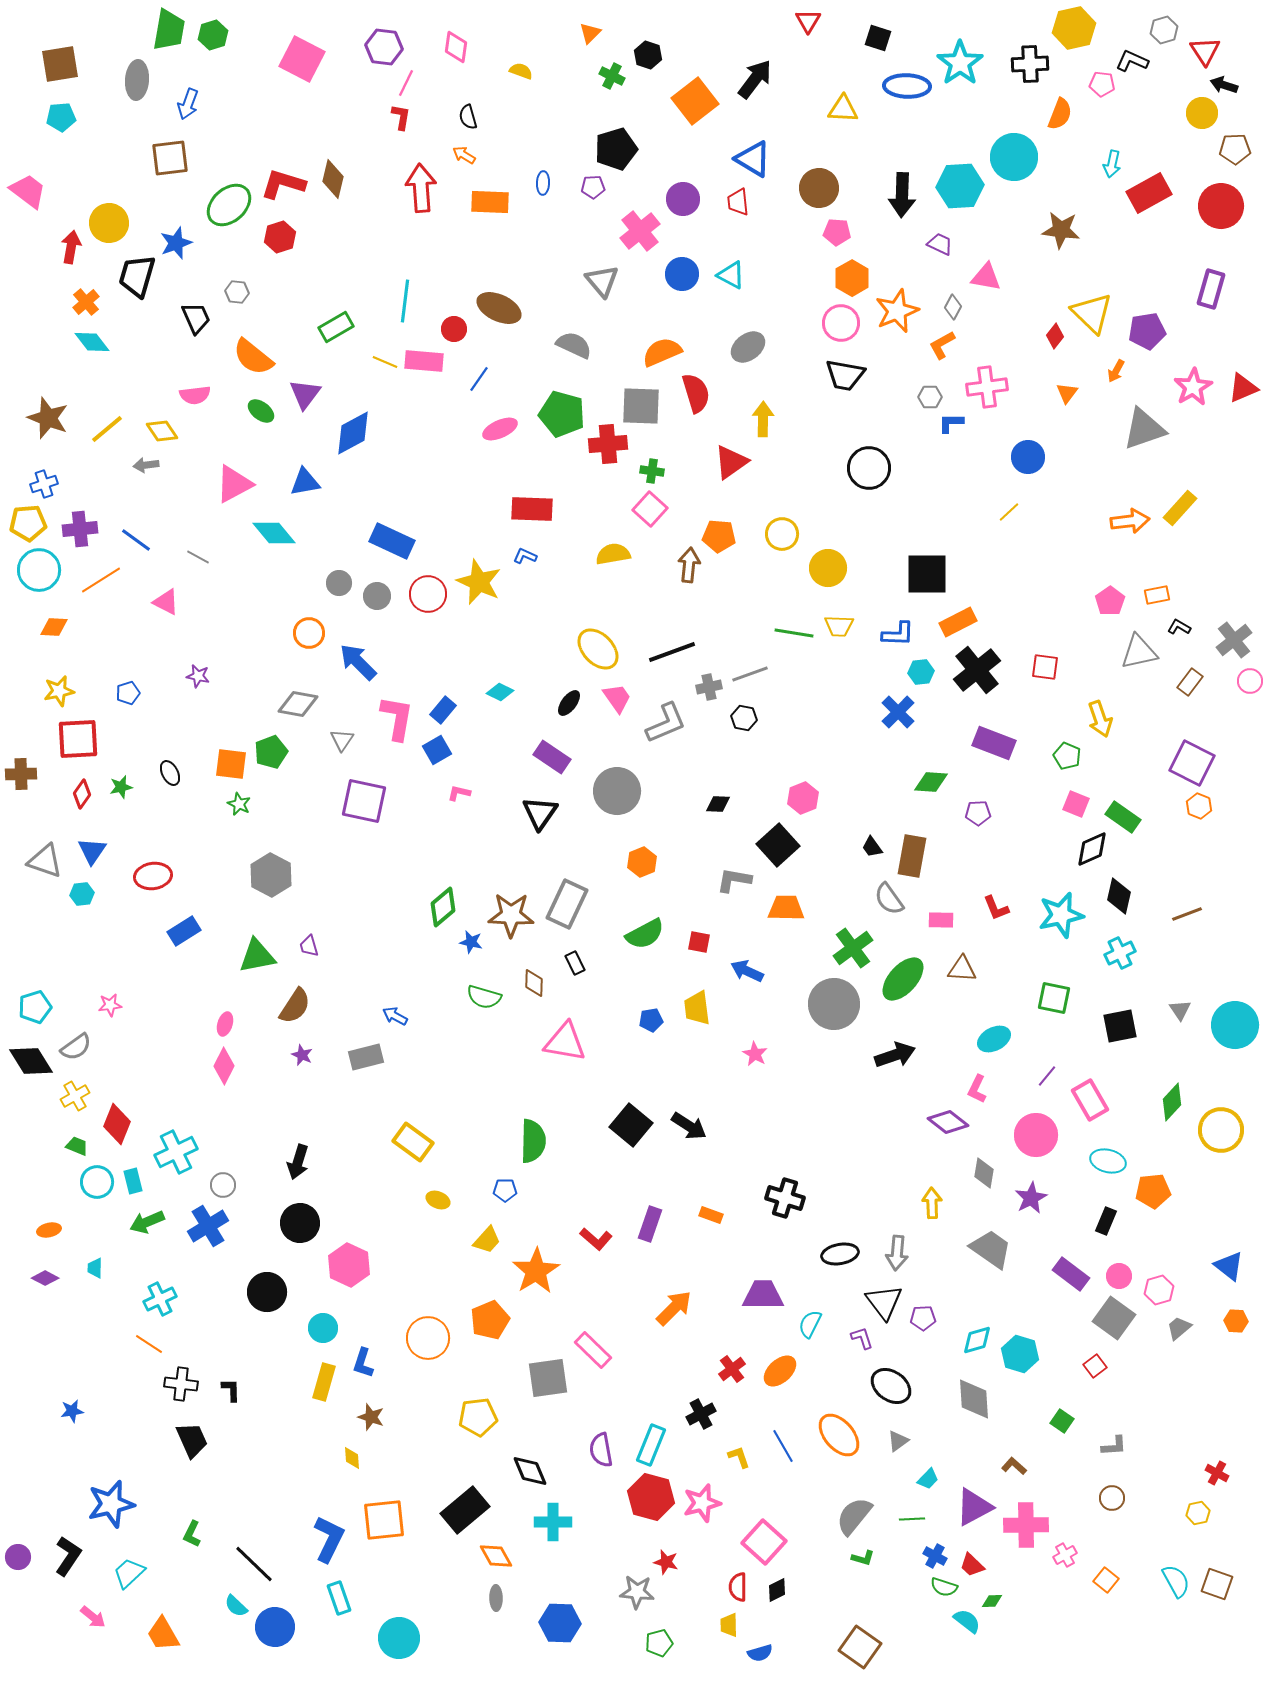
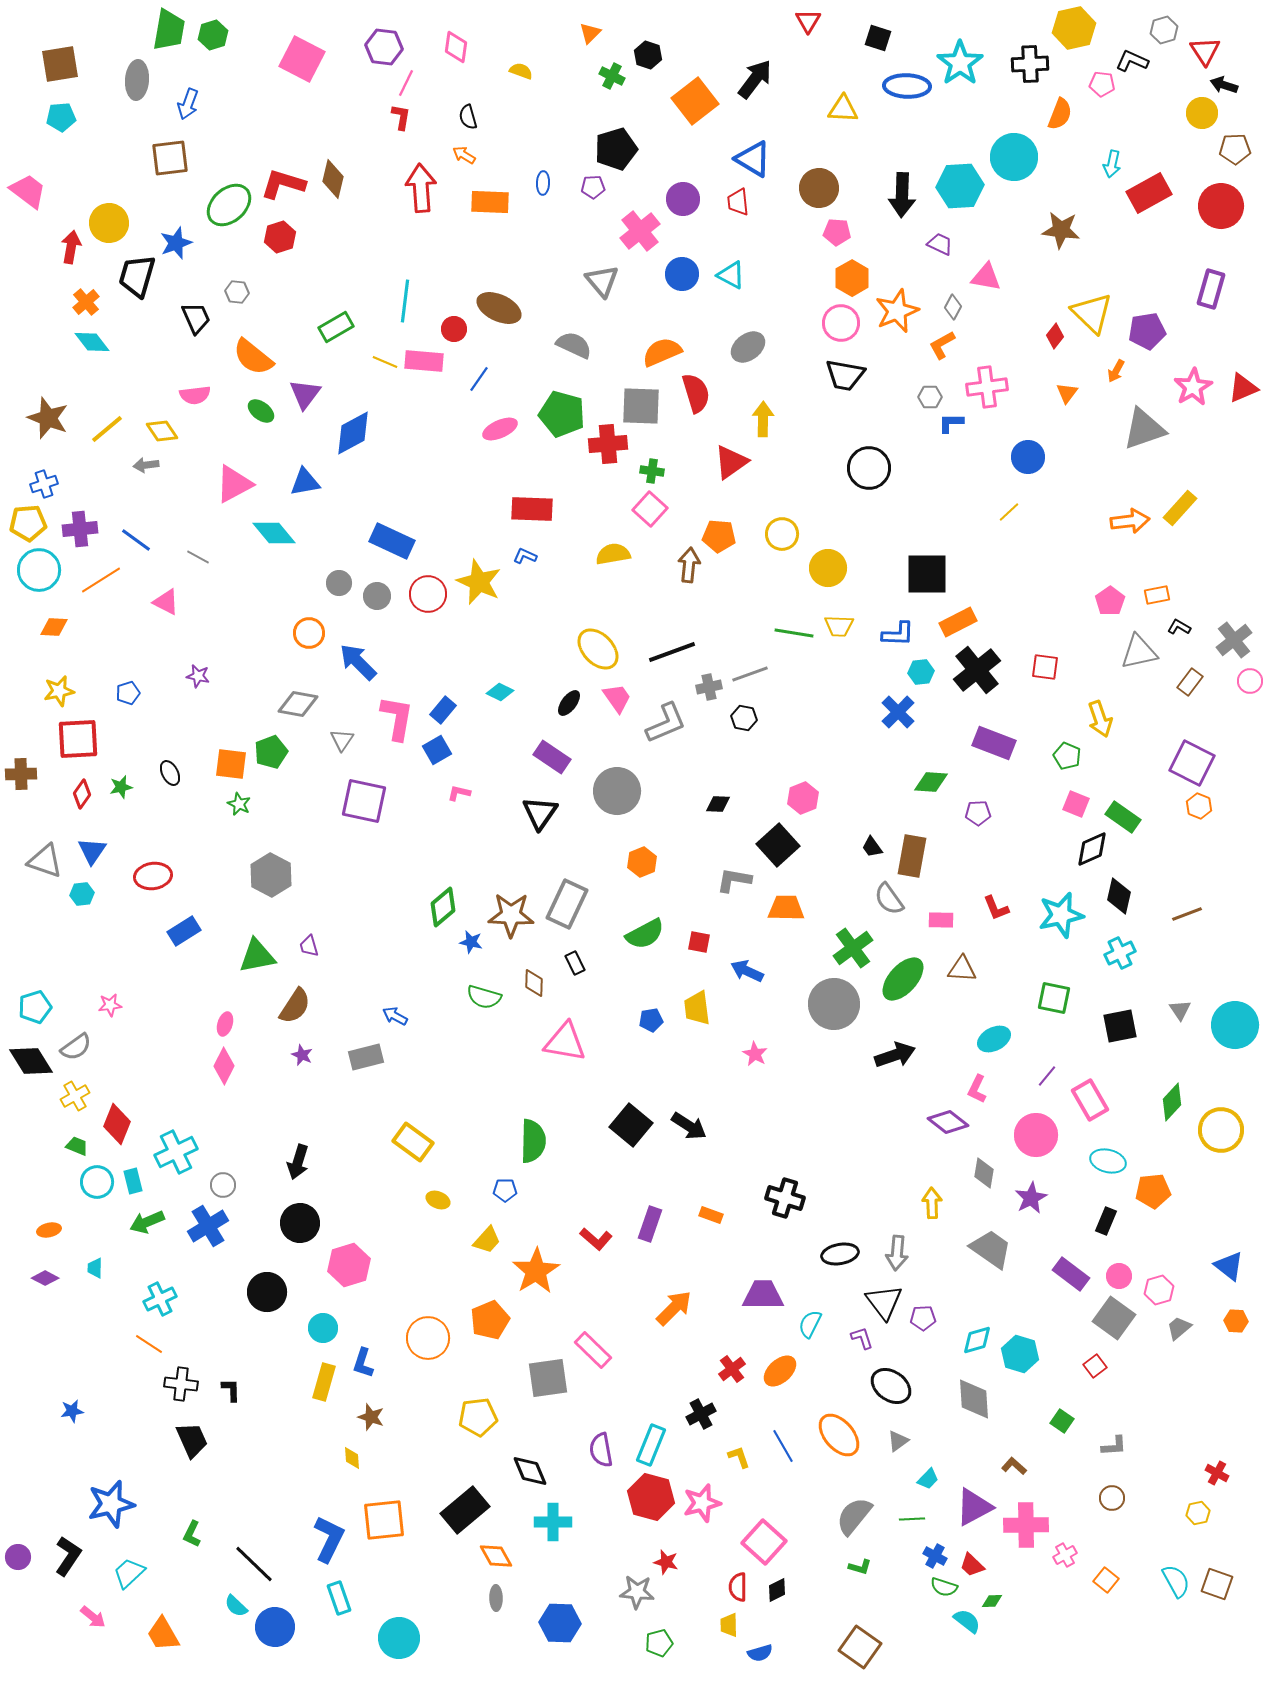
pink hexagon at (349, 1265): rotated 18 degrees clockwise
green L-shape at (863, 1558): moved 3 px left, 9 px down
